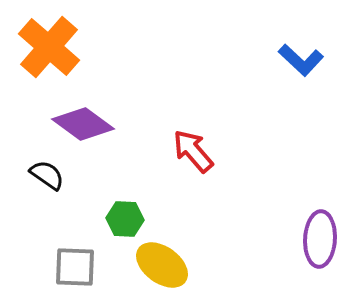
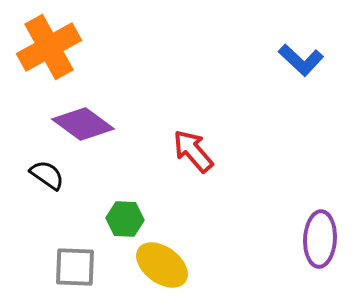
orange cross: rotated 20 degrees clockwise
